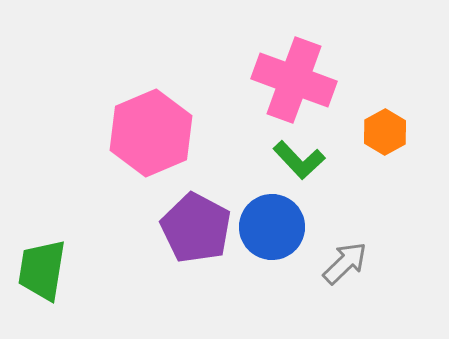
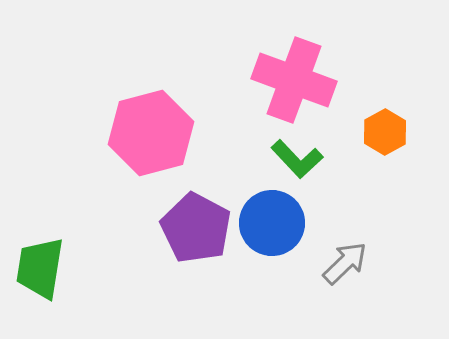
pink hexagon: rotated 8 degrees clockwise
green L-shape: moved 2 px left, 1 px up
blue circle: moved 4 px up
green trapezoid: moved 2 px left, 2 px up
